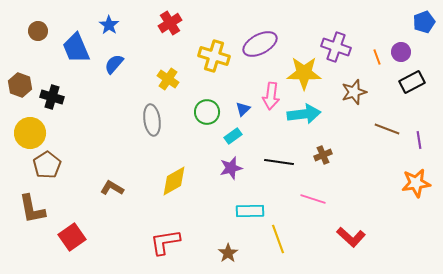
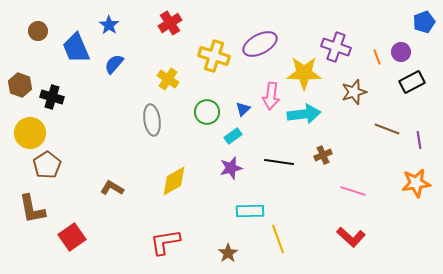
pink line at (313, 199): moved 40 px right, 8 px up
